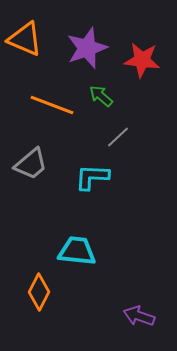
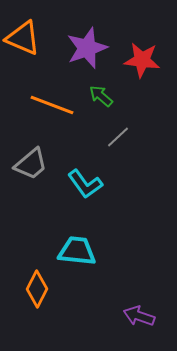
orange triangle: moved 2 px left, 1 px up
cyan L-shape: moved 7 px left, 7 px down; rotated 129 degrees counterclockwise
orange diamond: moved 2 px left, 3 px up
